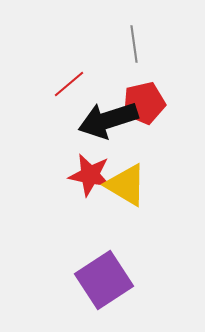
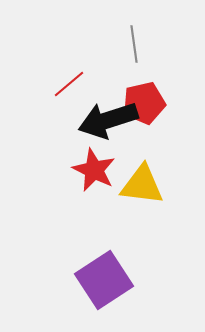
red star: moved 4 px right, 5 px up; rotated 15 degrees clockwise
yellow triangle: moved 16 px right; rotated 24 degrees counterclockwise
